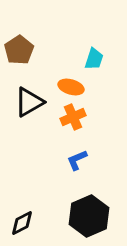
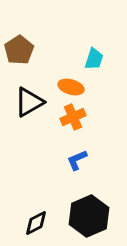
black diamond: moved 14 px right
